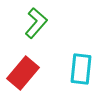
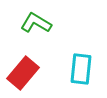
green L-shape: rotated 100 degrees counterclockwise
